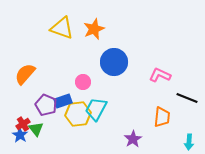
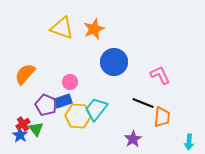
pink L-shape: rotated 40 degrees clockwise
pink circle: moved 13 px left
black line: moved 44 px left, 5 px down
cyan trapezoid: rotated 10 degrees clockwise
yellow hexagon: moved 2 px down; rotated 10 degrees clockwise
